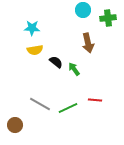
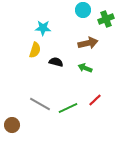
green cross: moved 2 px left, 1 px down; rotated 14 degrees counterclockwise
cyan star: moved 11 px right
brown arrow: rotated 90 degrees counterclockwise
yellow semicircle: rotated 63 degrees counterclockwise
black semicircle: rotated 24 degrees counterclockwise
green arrow: moved 11 px right, 1 px up; rotated 32 degrees counterclockwise
red line: rotated 48 degrees counterclockwise
brown circle: moved 3 px left
